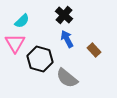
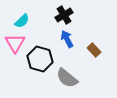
black cross: rotated 18 degrees clockwise
